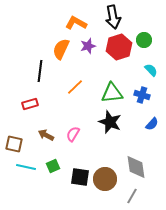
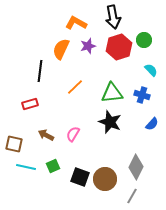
gray diamond: rotated 35 degrees clockwise
black square: rotated 12 degrees clockwise
